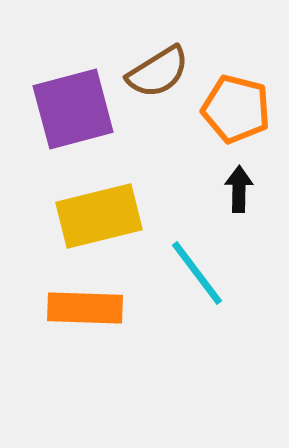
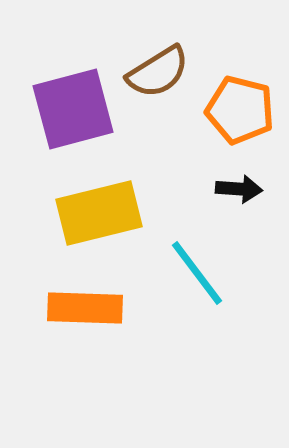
orange pentagon: moved 4 px right, 1 px down
black arrow: rotated 93 degrees clockwise
yellow rectangle: moved 3 px up
